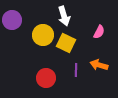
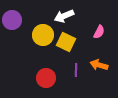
white arrow: rotated 84 degrees clockwise
yellow square: moved 1 px up
